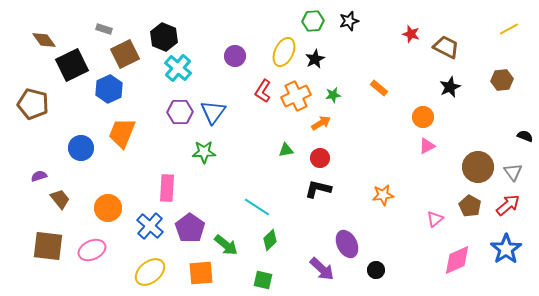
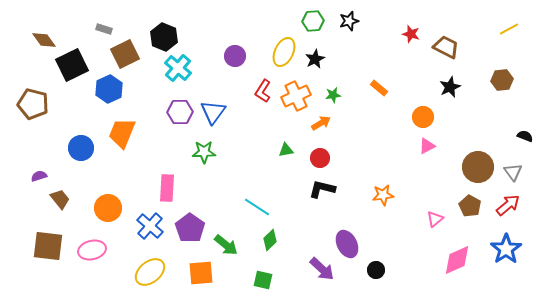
black L-shape at (318, 189): moved 4 px right
pink ellipse at (92, 250): rotated 12 degrees clockwise
